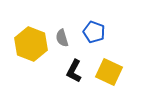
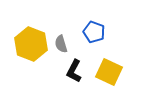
gray semicircle: moved 1 px left, 6 px down
